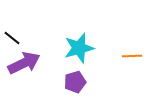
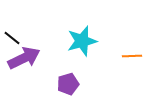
cyan star: moved 3 px right, 7 px up
purple arrow: moved 5 px up
purple pentagon: moved 7 px left, 2 px down
